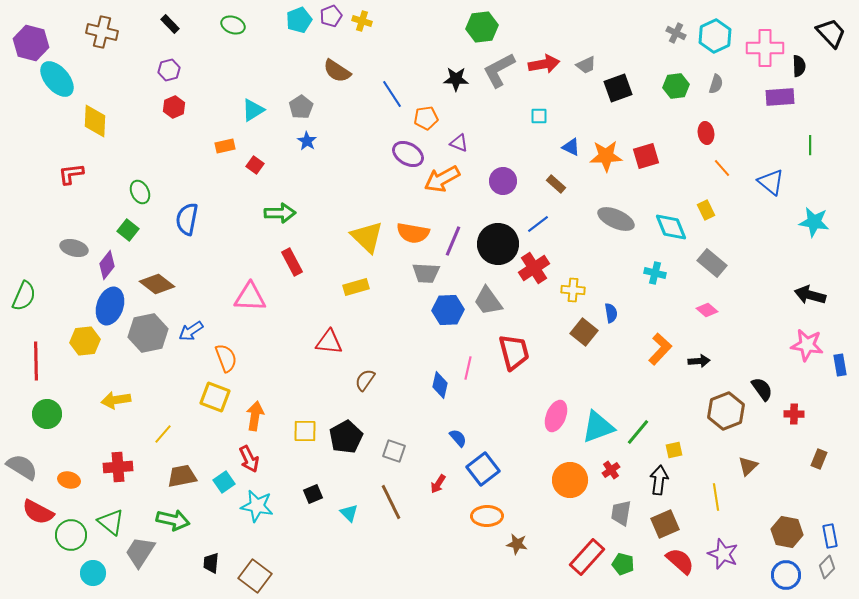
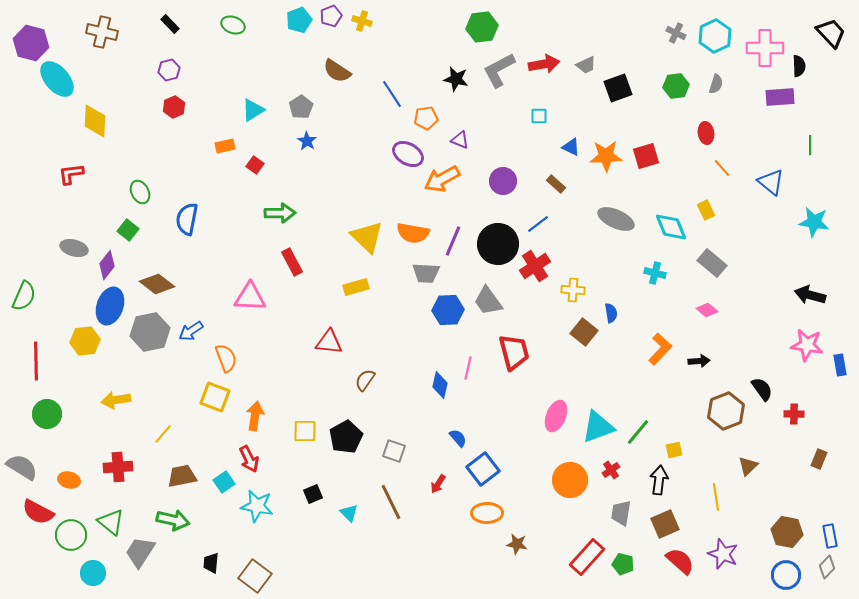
black star at (456, 79): rotated 10 degrees clockwise
purple triangle at (459, 143): moved 1 px right, 3 px up
red cross at (534, 268): moved 1 px right, 2 px up
gray hexagon at (148, 333): moved 2 px right, 1 px up
orange ellipse at (487, 516): moved 3 px up
